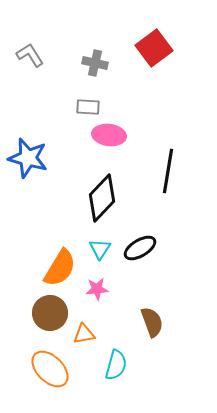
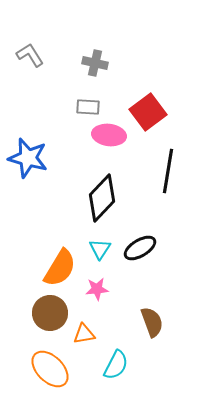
red square: moved 6 px left, 64 px down
cyan semicircle: rotated 12 degrees clockwise
